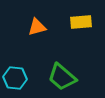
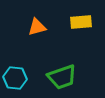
green trapezoid: rotated 60 degrees counterclockwise
